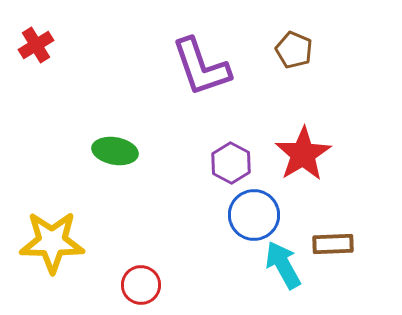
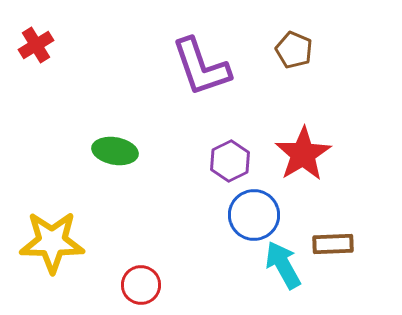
purple hexagon: moved 1 px left, 2 px up; rotated 6 degrees clockwise
